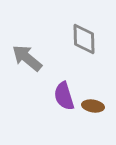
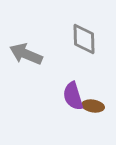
gray arrow: moved 1 px left, 4 px up; rotated 16 degrees counterclockwise
purple semicircle: moved 9 px right
